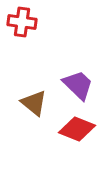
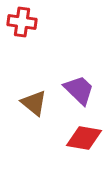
purple trapezoid: moved 1 px right, 5 px down
red diamond: moved 7 px right, 9 px down; rotated 12 degrees counterclockwise
